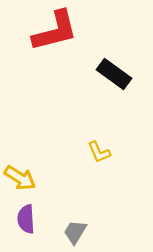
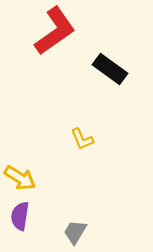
red L-shape: rotated 21 degrees counterclockwise
black rectangle: moved 4 px left, 5 px up
yellow L-shape: moved 17 px left, 13 px up
purple semicircle: moved 6 px left, 3 px up; rotated 12 degrees clockwise
